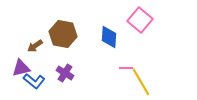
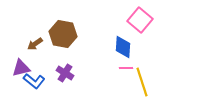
blue diamond: moved 14 px right, 10 px down
brown arrow: moved 2 px up
yellow line: moved 1 px right; rotated 12 degrees clockwise
